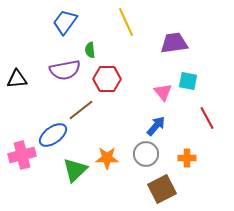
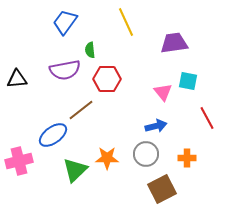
blue arrow: rotated 35 degrees clockwise
pink cross: moved 3 px left, 6 px down
